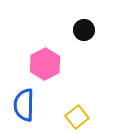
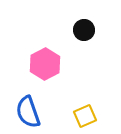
blue semicircle: moved 4 px right, 7 px down; rotated 20 degrees counterclockwise
yellow square: moved 8 px right, 1 px up; rotated 15 degrees clockwise
